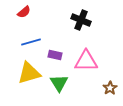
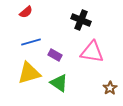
red semicircle: moved 2 px right
purple rectangle: rotated 16 degrees clockwise
pink triangle: moved 6 px right, 9 px up; rotated 10 degrees clockwise
green triangle: rotated 24 degrees counterclockwise
